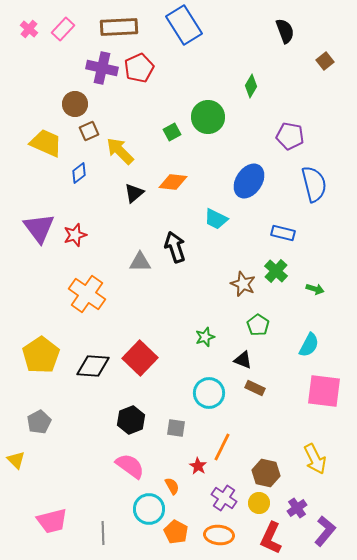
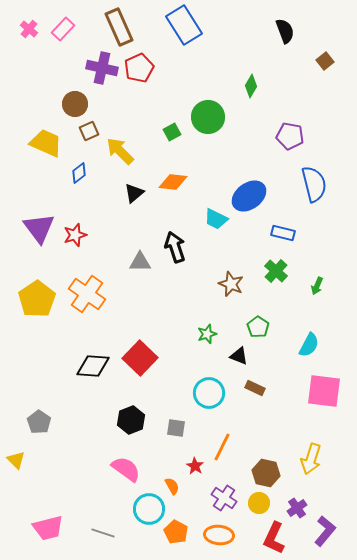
brown rectangle at (119, 27): rotated 69 degrees clockwise
blue ellipse at (249, 181): moved 15 px down; rotated 20 degrees clockwise
brown star at (243, 284): moved 12 px left
green arrow at (315, 289): moved 2 px right, 3 px up; rotated 96 degrees clockwise
green pentagon at (258, 325): moved 2 px down
green star at (205, 337): moved 2 px right, 3 px up
yellow pentagon at (41, 355): moved 4 px left, 56 px up
black triangle at (243, 360): moved 4 px left, 4 px up
gray pentagon at (39, 422): rotated 10 degrees counterclockwise
yellow arrow at (315, 459): moved 4 px left; rotated 44 degrees clockwise
pink semicircle at (130, 466): moved 4 px left, 3 px down
red star at (198, 466): moved 3 px left
pink trapezoid at (52, 521): moved 4 px left, 7 px down
gray line at (103, 533): rotated 70 degrees counterclockwise
red L-shape at (271, 538): moved 3 px right
